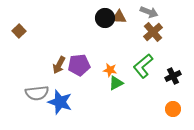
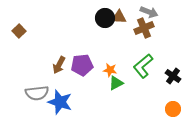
brown cross: moved 9 px left, 4 px up; rotated 18 degrees clockwise
purple pentagon: moved 3 px right
black cross: rotated 28 degrees counterclockwise
